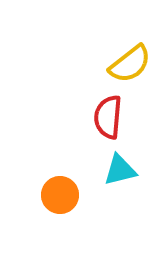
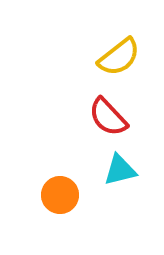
yellow semicircle: moved 11 px left, 7 px up
red semicircle: rotated 48 degrees counterclockwise
